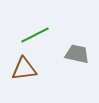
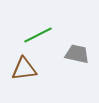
green line: moved 3 px right
